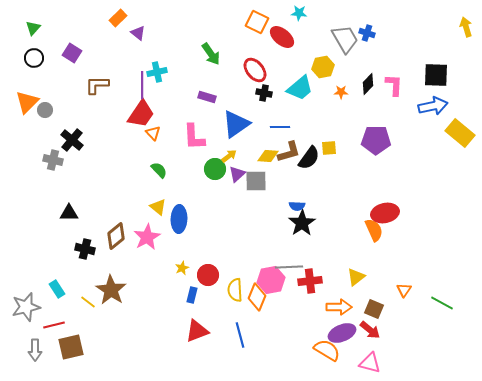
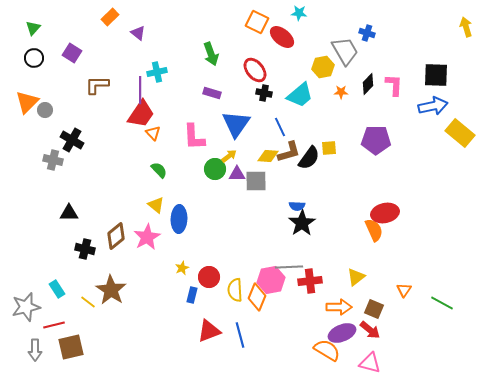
orange rectangle at (118, 18): moved 8 px left, 1 px up
gray trapezoid at (345, 39): moved 12 px down
green arrow at (211, 54): rotated 15 degrees clockwise
purple line at (142, 85): moved 2 px left, 5 px down
cyan trapezoid at (300, 88): moved 7 px down
purple rectangle at (207, 97): moved 5 px right, 4 px up
blue triangle at (236, 124): rotated 20 degrees counterclockwise
blue line at (280, 127): rotated 66 degrees clockwise
black cross at (72, 140): rotated 10 degrees counterclockwise
purple triangle at (237, 174): rotated 42 degrees clockwise
yellow triangle at (158, 207): moved 2 px left, 2 px up
red circle at (208, 275): moved 1 px right, 2 px down
red triangle at (197, 331): moved 12 px right
